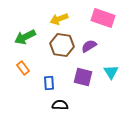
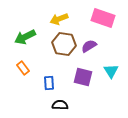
brown hexagon: moved 2 px right, 1 px up
cyan triangle: moved 1 px up
